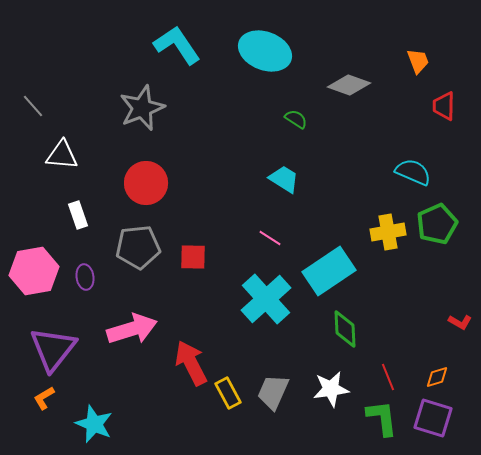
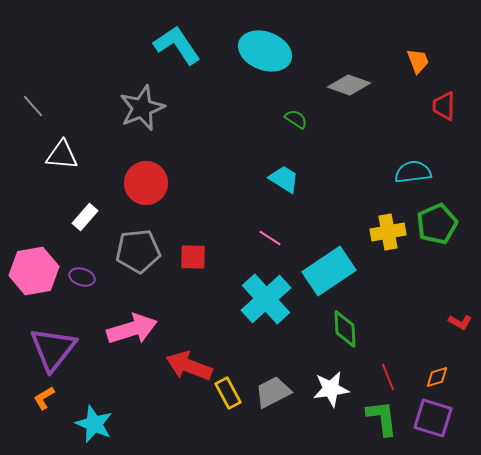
cyan semicircle: rotated 30 degrees counterclockwise
white rectangle: moved 7 px right, 2 px down; rotated 60 degrees clockwise
gray pentagon: moved 4 px down
purple ellipse: moved 3 px left; rotated 65 degrees counterclockwise
red arrow: moved 2 px left, 3 px down; rotated 42 degrees counterclockwise
gray trapezoid: rotated 39 degrees clockwise
